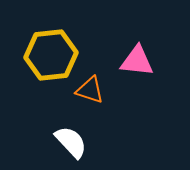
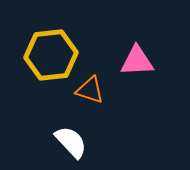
pink triangle: rotated 9 degrees counterclockwise
